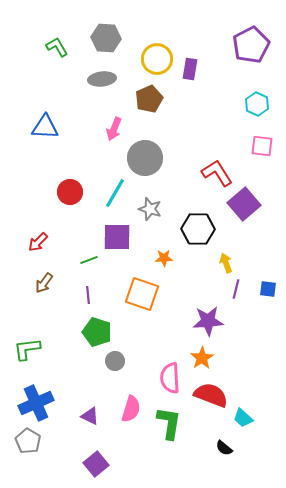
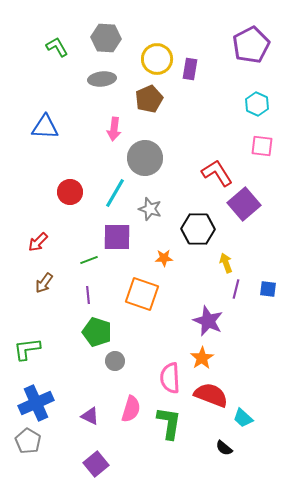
pink arrow at (114, 129): rotated 15 degrees counterclockwise
purple star at (208, 321): rotated 28 degrees clockwise
